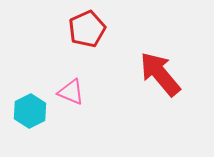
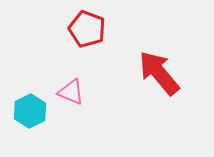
red pentagon: rotated 27 degrees counterclockwise
red arrow: moved 1 px left, 1 px up
